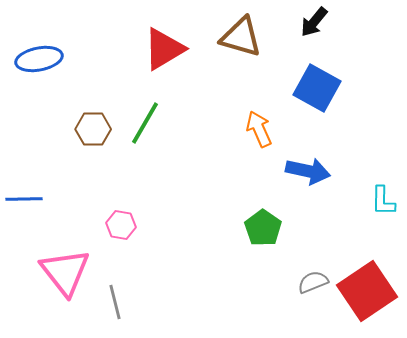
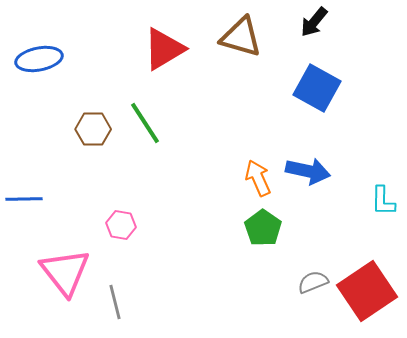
green line: rotated 63 degrees counterclockwise
orange arrow: moved 1 px left, 49 px down
